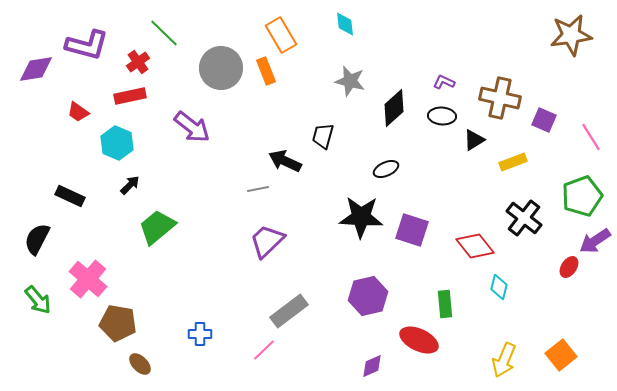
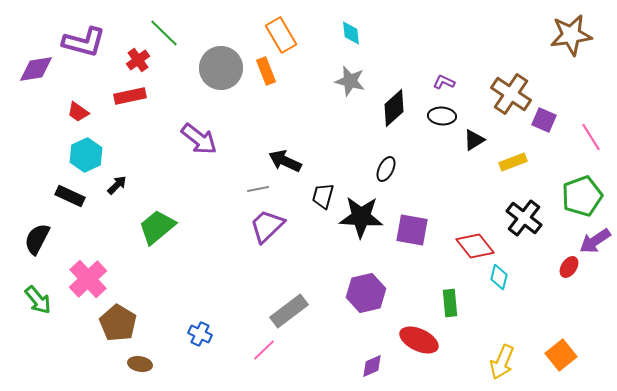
cyan diamond at (345, 24): moved 6 px right, 9 px down
purple L-shape at (87, 45): moved 3 px left, 3 px up
red cross at (138, 62): moved 2 px up
brown cross at (500, 98): moved 11 px right, 4 px up; rotated 21 degrees clockwise
purple arrow at (192, 127): moved 7 px right, 12 px down
black trapezoid at (323, 136): moved 60 px down
cyan hexagon at (117, 143): moved 31 px left, 12 px down; rotated 12 degrees clockwise
black ellipse at (386, 169): rotated 40 degrees counterclockwise
black arrow at (130, 185): moved 13 px left
purple square at (412, 230): rotated 8 degrees counterclockwise
purple trapezoid at (267, 241): moved 15 px up
pink cross at (88, 279): rotated 6 degrees clockwise
cyan diamond at (499, 287): moved 10 px up
purple hexagon at (368, 296): moved 2 px left, 3 px up
green rectangle at (445, 304): moved 5 px right, 1 px up
brown pentagon at (118, 323): rotated 21 degrees clockwise
blue cross at (200, 334): rotated 25 degrees clockwise
yellow arrow at (504, 360): moved 2 px left, 2 px down
brown ellipse at (140, 364): rotated 35 degrees counterclockwise
